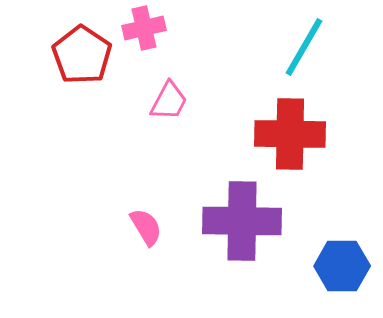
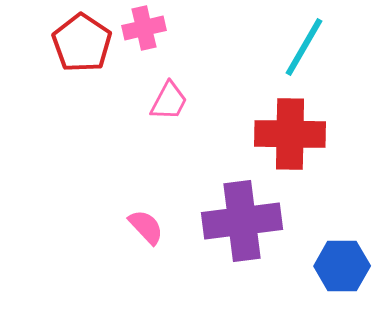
red pentagon: moved 12 px up
purple cross: rotated 8 degrees counterclockwise
pink semicircle: rotated 12 degrees counterclockwise
